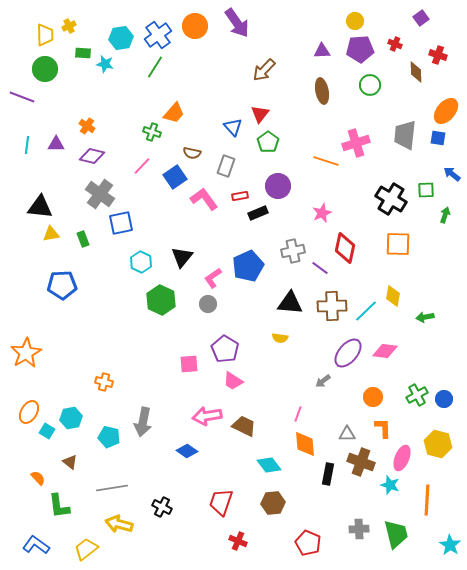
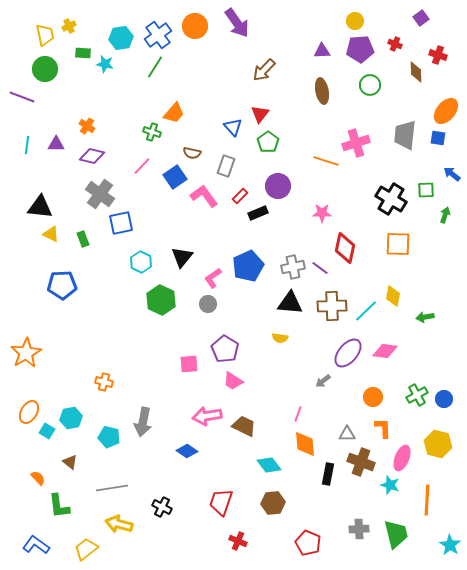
yellow trapezoid at (45, 35): rotated 10 degrees counterclockwise
red rectangle at (240, 196): rotated 35 degrees counterclockwise
pink L-shape at (204, 199): moved 3 px up
pink star at (322, 213): rotated 24 degrees clockwise
yellow triangle at (51, 234): rotated 36 degrees clockwise
gray cross at (293, 251): moved 16 px down
